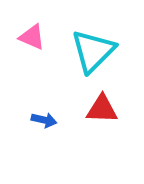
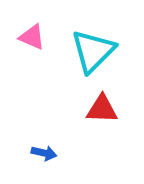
blue arrow: moved 33 px down
